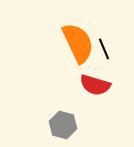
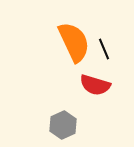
orange semicircle: moved 4 px left, 1 px up
gray hexagon: rotated 20 degrees clockwise
